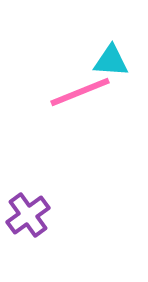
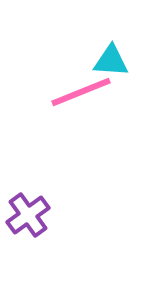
pink line: moved 1 px right
